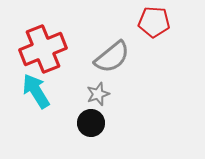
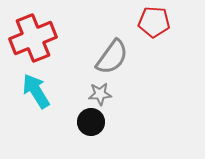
red cross: moved 10 px left, 11 px up
gray semicircle: rotated 15 degrees counterclockwise
gray star: moved 2 px right; rotated 15 degrees clockwise
black circle: moved 1 px up
